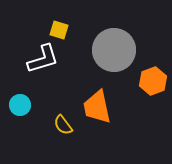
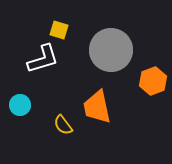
gray circle: moved 3 px left
